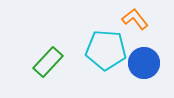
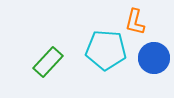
orange L-shape: moved 3 px down; rotated 128 degrees counterclockwise
blue circle: moved 10 px right, 5 px up
